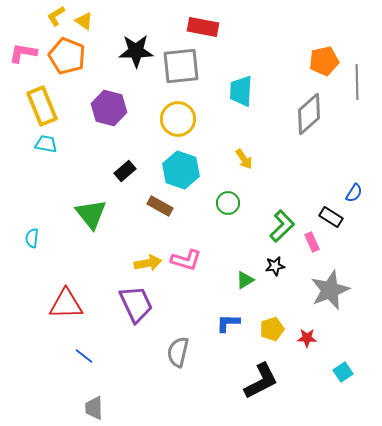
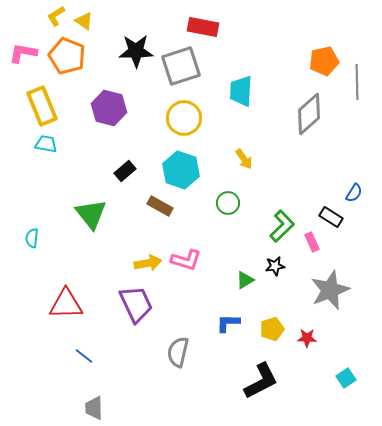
gray square at (181, 66): rotated 12 degrees counterclockwise
yellow circle at (178, 119): moved 6 px right, 1 px up
cyan square at (343, 372): moved 3 px right, 6 px down
